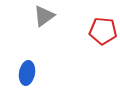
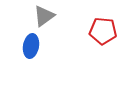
blue ellipse: moved 4 px right, 27 px up
